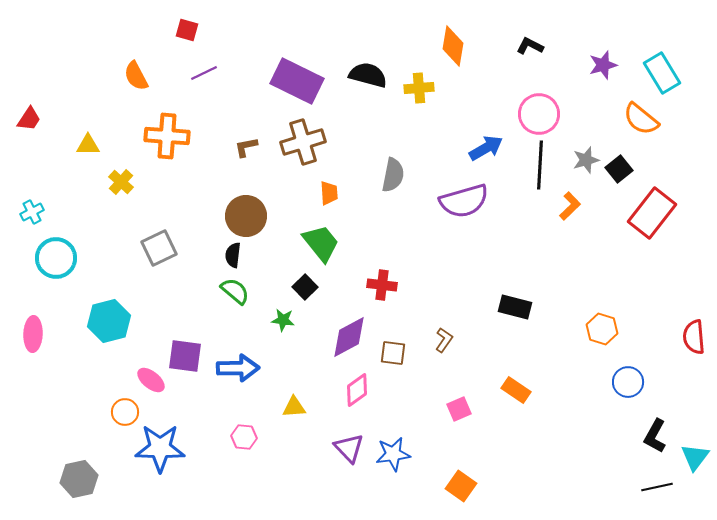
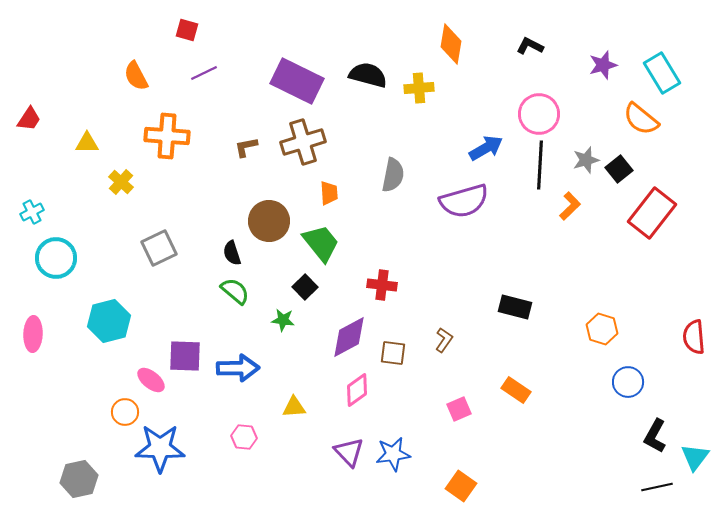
orange diamond at (453, 46): moved 2 px left, 2 px up
yellow triangle at (88, 145): moved 1 px left, 2 px up
brown circle at (246, 216): moved 23 px right, 5 px down
black semicircle at (233, 255): moved 1 px left, 2 px up; rotated 25 degrees counterclockwise
purple square at (185, 356): rotated 6 degrees counterclockwise
purple triangle at (349, 448): moved 4 px down
